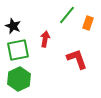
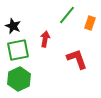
orange rectangle: moved 2 px right
